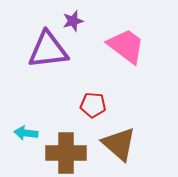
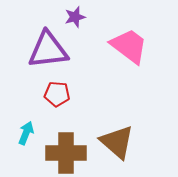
purple star: moved 2 px right, 4 px up
pink trapezoid: moved 3 px right
red pentagon: moved 36 px left, 11 px up
cyan arrow: rotated 105 degrees clockwise
brown triangle: moved 2 px left, 2 px up
